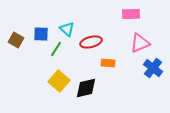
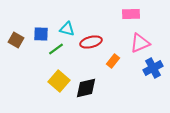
cyan triangle: rotated 28 degrees counterclockwise
green line: rotated 21 degrees clockwise
orange rectangle: moved 5 px right, 2 px up; rotated 56 degrees counterclockwise
blue cross: rotated 24 degrees clockwise
